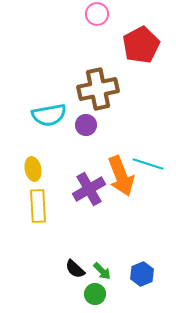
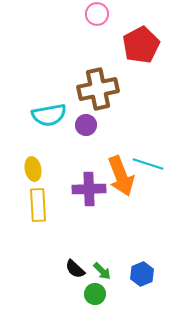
purple cross: rotated 28 degrees clockwise
yellow rectangle: moved 1 px up
